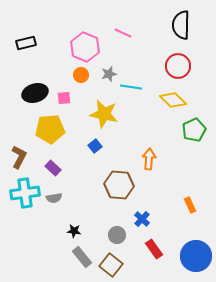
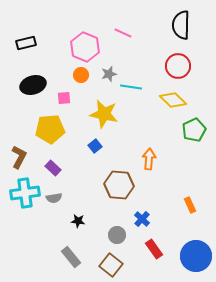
black ellipse: moved 2 px left, 8 px up
black star: moved 4 px right, 10 px up
gray rectangle: moved 11 px left
